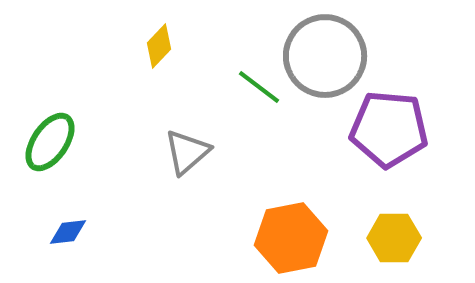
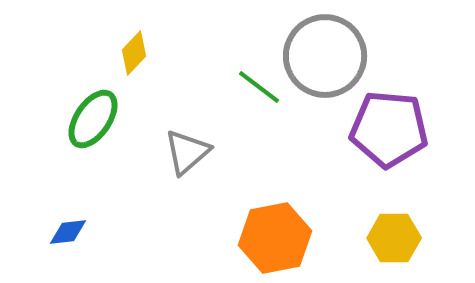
yellow diamond: moved 25 px left, 7 px down
green ellipse: moved 43 px right, 23 px up
orange hexagon: moved 16 px left
